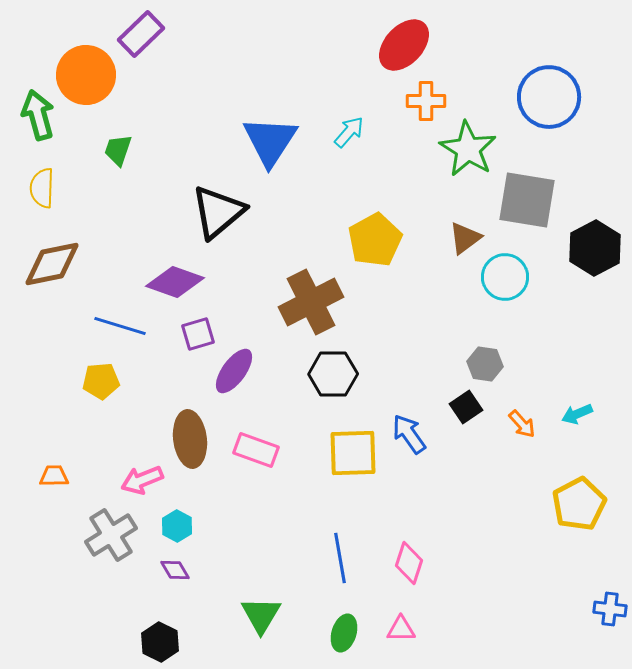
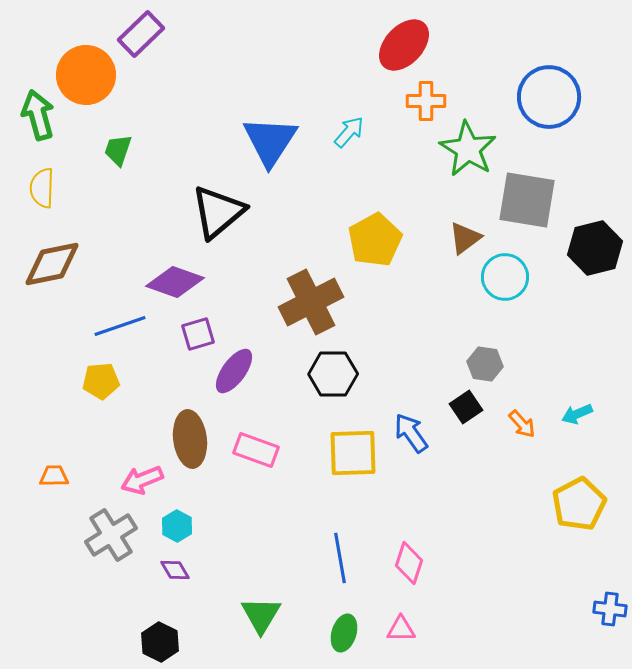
black hexagon at (595, 248): rotated 14 degrees clockwise
blue line at (120, 326): rotated 36 degrees counterclockwise
blue arrow at (409, 434): moved 2 px right, 1 px up
